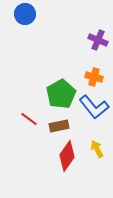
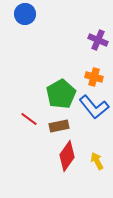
yellow arrow: moved 12 px down
